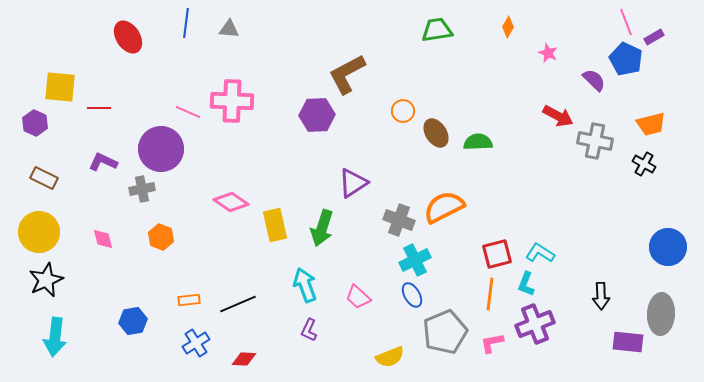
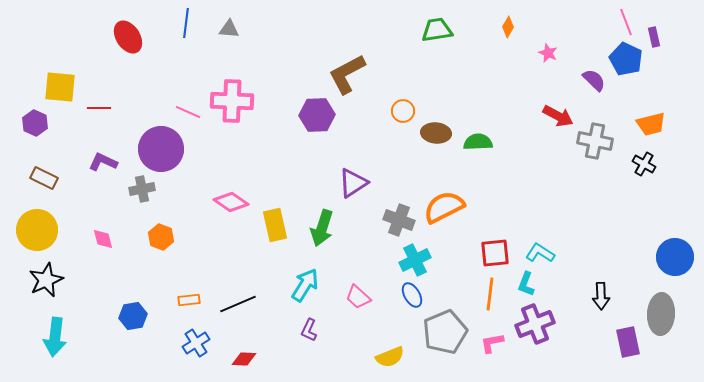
purple rectangle at (654, 37): rotated 72 degrees counterclockwise
brown ellipse at (436, 133): rotated 52 degrees counterclockwise
yellow circle at (39, 232): moved 2 px left, 2 px up
blue circle at (668, 247): moved 7 px right, 10 px down
red square at (497, 254): moved 2 px left, 1 px up; rotated 8 degrees clockwise
cyan arrow at (305, 285): rotated 52 degrees clockwise
blue hexagon at (133, 321): moved 5 px up
purple rectangle at (628, 342): rotated 72 degrees clockwise
